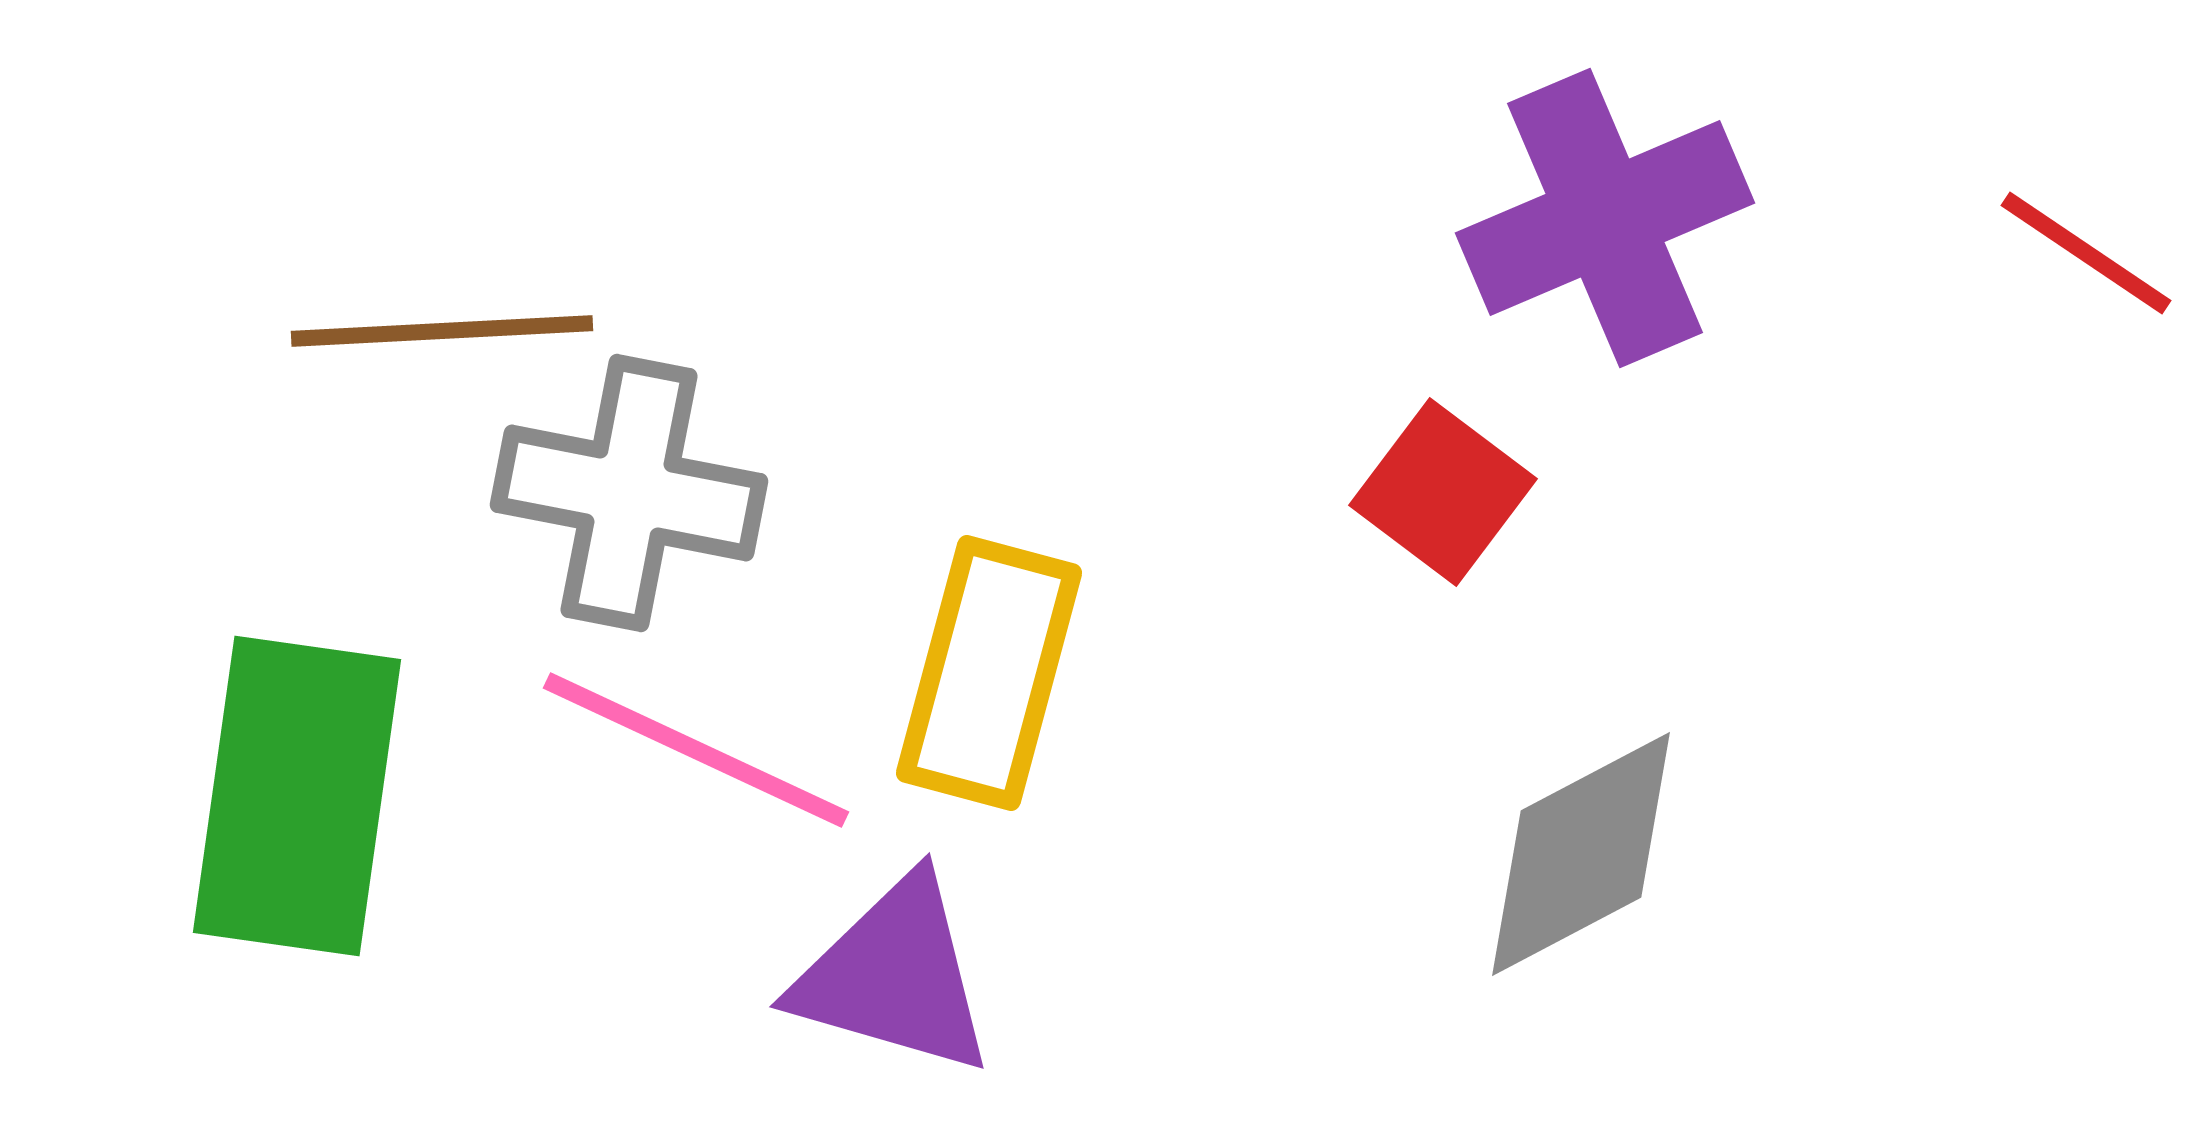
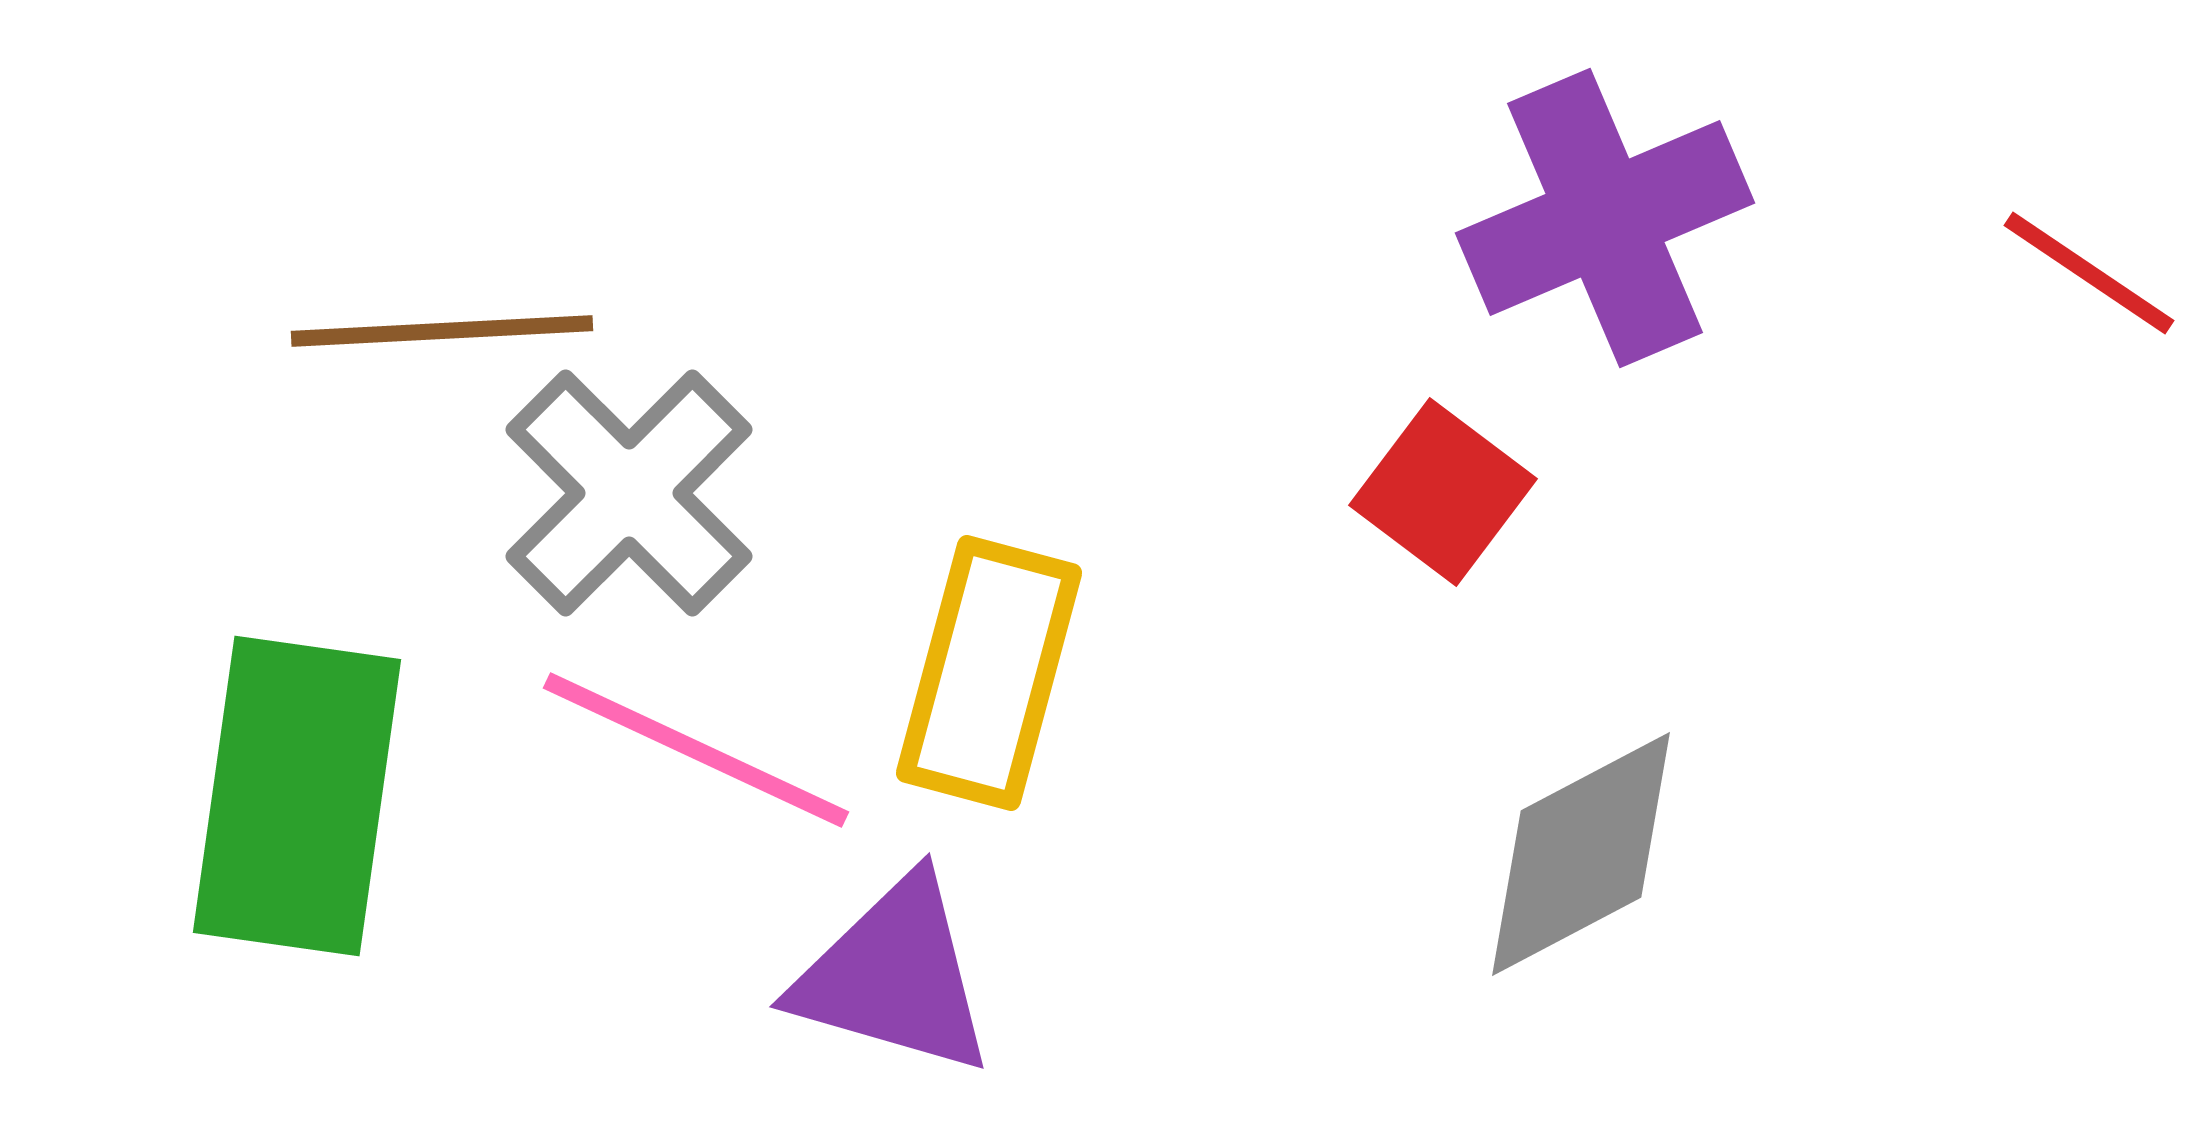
red line: moved 3 px right, 20 px down
gray cross: rotated 34 degrees clockwise
